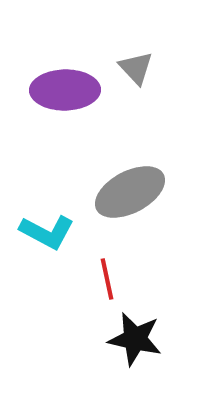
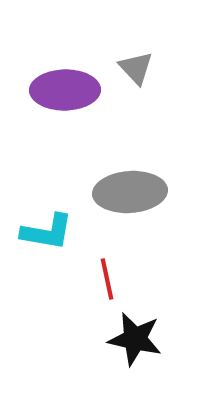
gray ellipse: rotated 24 degrees clockwise
cyan L-shape: rotated 18 degrees counterclockwise
